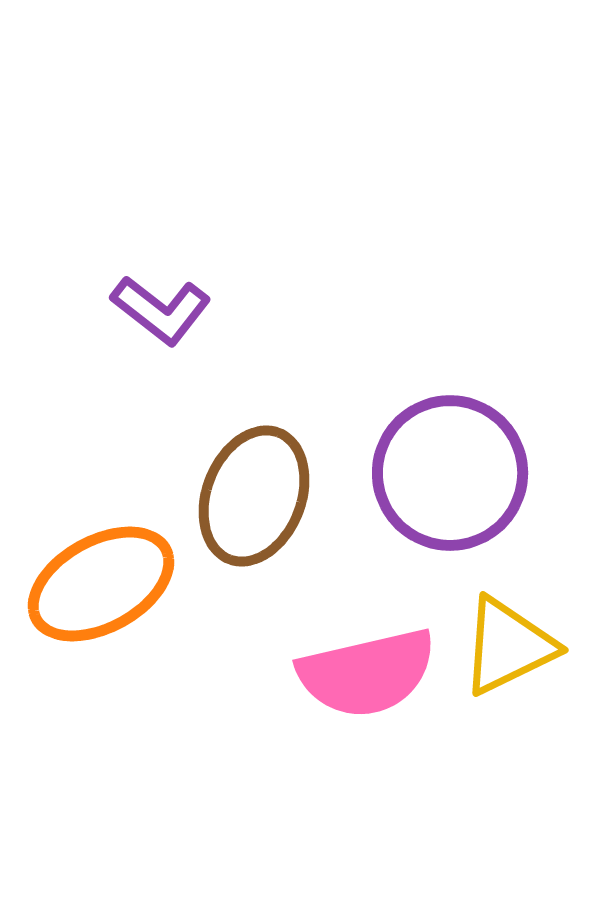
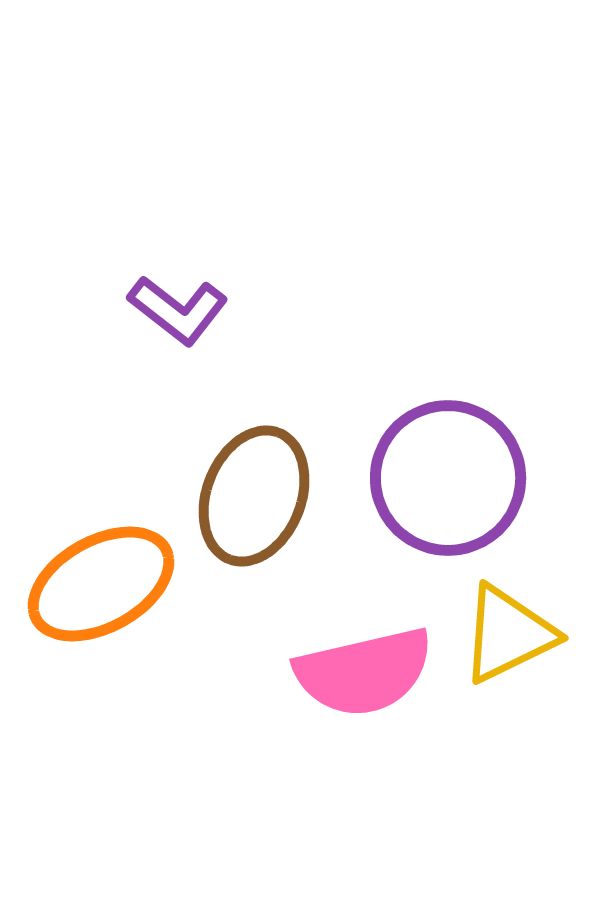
purple L-shape: moved 17 px right
purple circle: moved 2 px left, 5 px down
yellow triangle: moved 12 px up
pink semicircle: moved 3 px left, 1 px up
